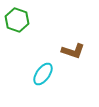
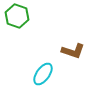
green hexagon: moved 4 px up
